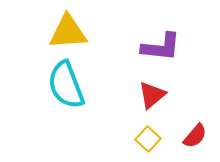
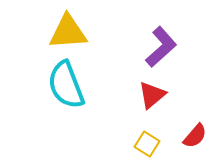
purple L-shape: rotated 48 degrees counterclockwise
yellow square: moved 1 px left, 5 px down; rotated 10 degrees counterclockwise
